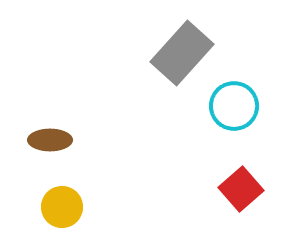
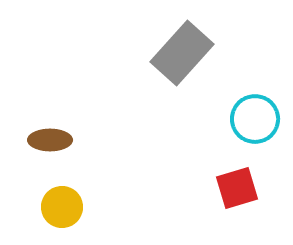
cyan circle: moved 21 px right, 13 px down
red square: moved 4 px left, 1 px up; rotated 24 degrees clockwise
